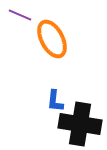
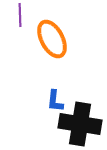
purple line: rotated 65 degrees clockwise
